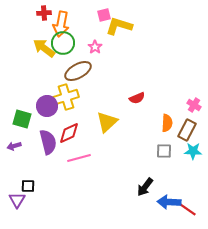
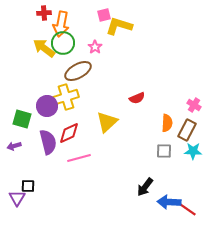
purple triangle: moved 2 px up
